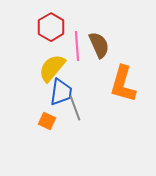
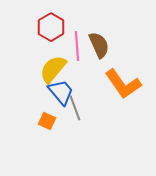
yellow semicircle: moved 1 px right, 1 px down
orange L-shape: rotated 51 degrees counterclockwise
blue trapezoid: rotated 48 degrees counterclockwise
